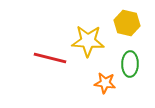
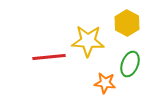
yellow hexagon: rotated 15 degrees clockwise
red line: moved 1 px left, 1 px up; rotated 20 degrees counterclockwise
green ellipse: rotated 20 degrees clockwise
